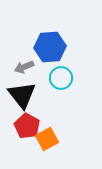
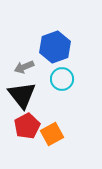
blue hexagon: moved 5 px right; rotated 16 degrees counterclockwise
cyan circle: moved 1 px right, 1 px down
red pentagon: rotated 15 degrees clockwise
orange square: moved 5 px right, 5 px up
